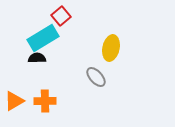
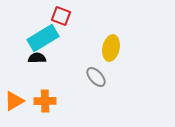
red square: rotated 30 degrees counterclockwise
